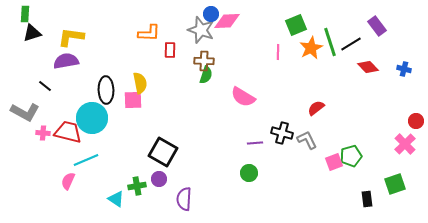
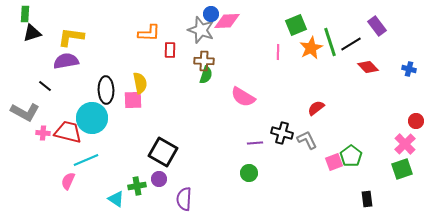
blue cross at (404, 69): moved 5 px right
green pentagon at (351, 156): rotated 20 degrees counterclockwise
green square at (395, 184): moved 7 px right, 15 px up
